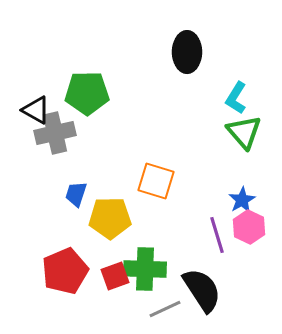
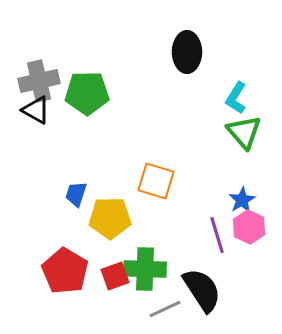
gray cross: moved 16 px left, 52 px up
red pentagon: rotated 18 degrees counterclockwise
